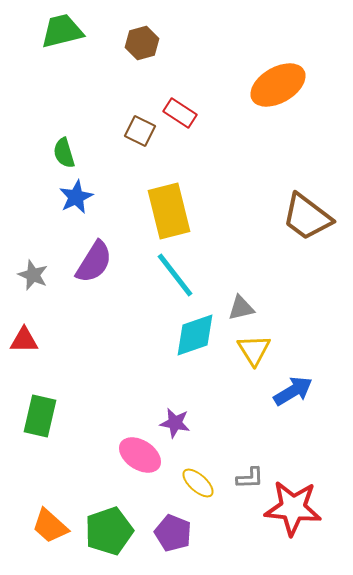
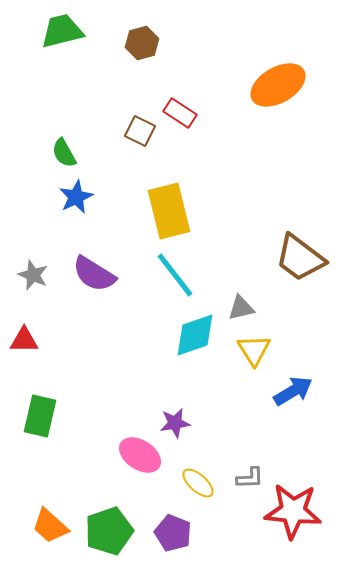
green semicircle: rotated 12 degrees counterclockwise
brown trapezoid: moved 7 px left, 41 px down
purple semicircle: moved 12 px down; rotated 90 degrees clockwise
purple star: rotated 20 degrees counterclockwise
red star: moved 3 px down
